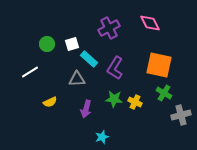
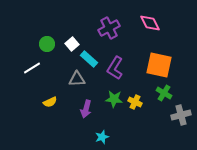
white square: rotated 24 degrees counterclockwise
white line: moved 2 px right, 4 px up
